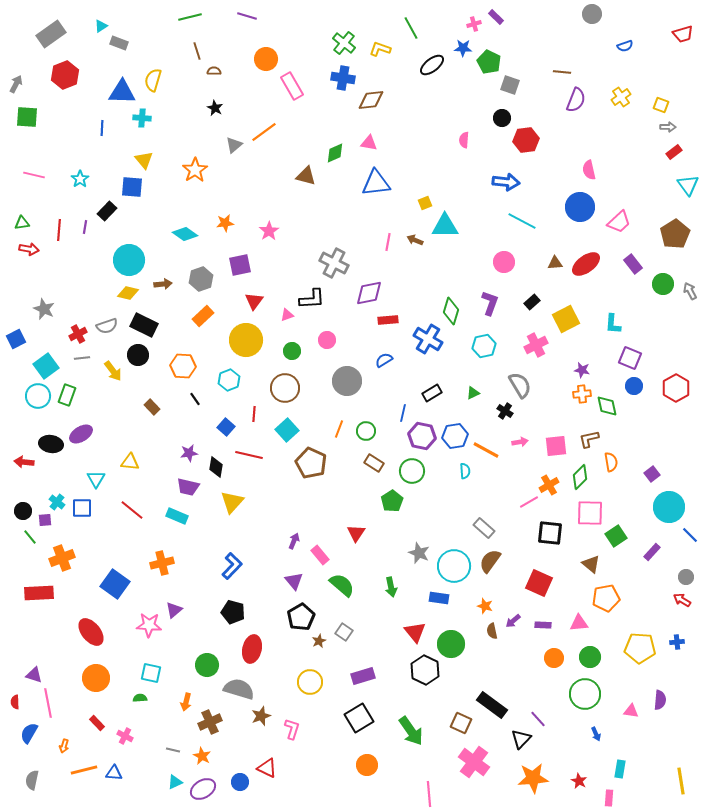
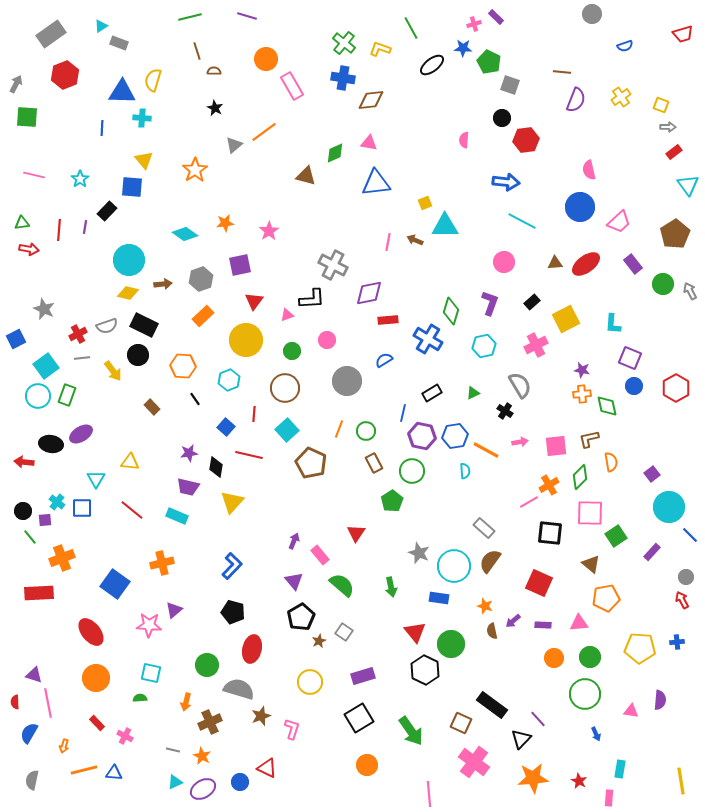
gray cross at (334, 263): moved 1 px left, 2 px down
brown rectangle at (374, 463): rotated 30 degrees clockwise
red arrow at (682, 600): rotated 30 degrees clockwise
